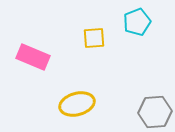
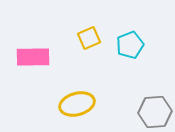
cyan pentagon: moved 7 px left, 23 px down
yellow square: moved 5 px left; rotated 20 degrees counterclockwise
pink rectangle: rotated 24 degrees counterclockwise
